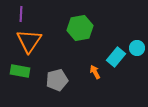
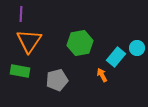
green hexagon: moved 15 px down
orange arrow: moved 7 px right, 3 px down
